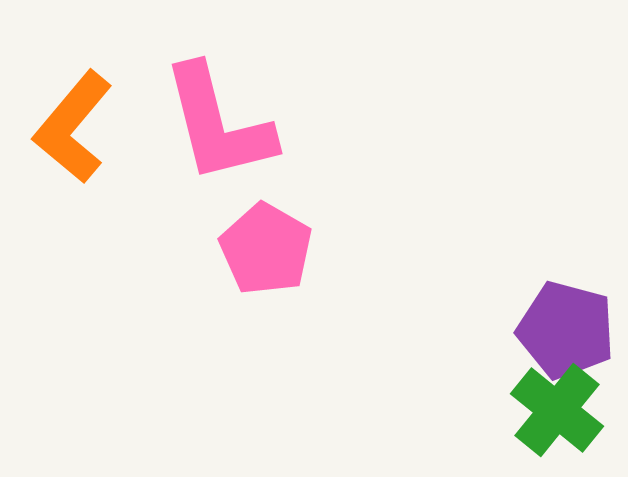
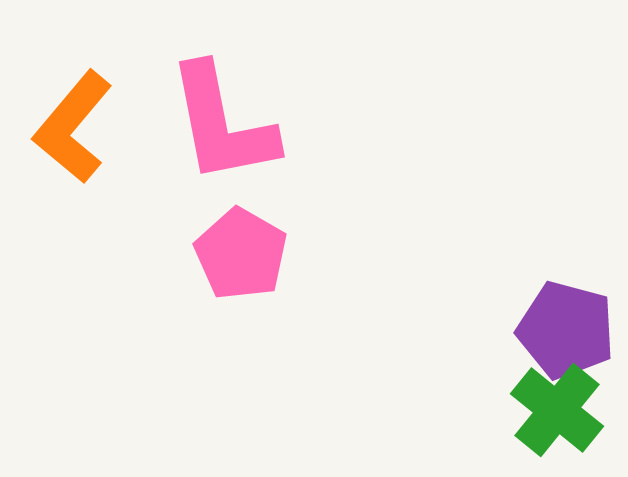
pink L-shape: moved 4 px right; rotated 3 degrees clockwise
pink pentagon: moved 25 px left, 5 px down
